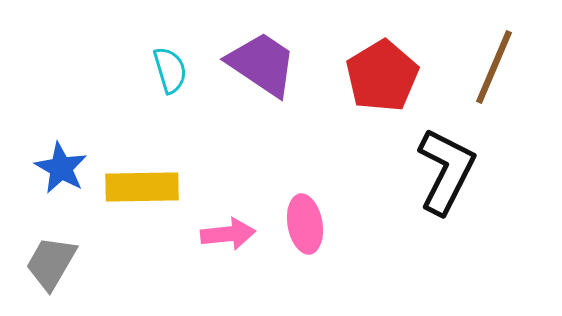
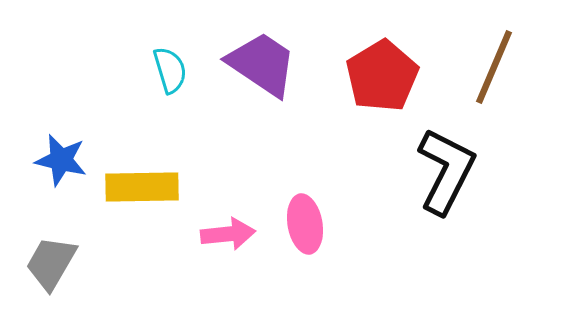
blue star: moved 8 px up; rotated 16 degrees counterclockwise
